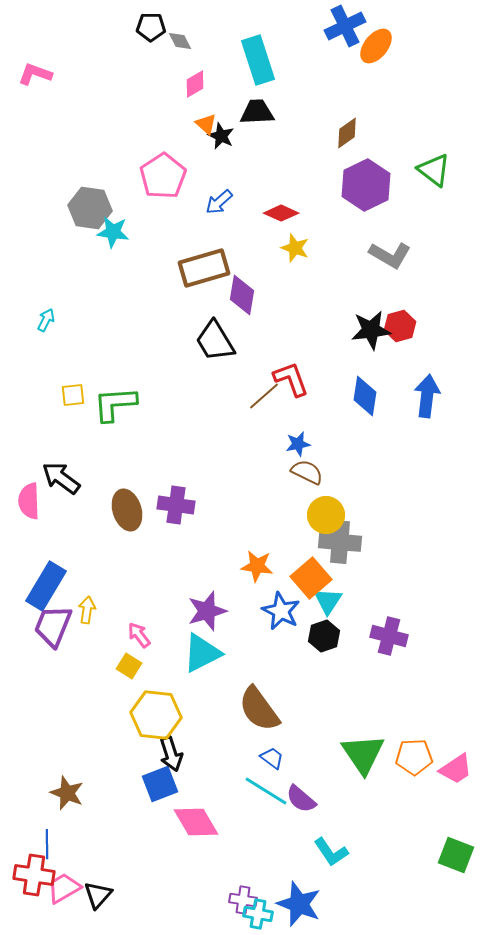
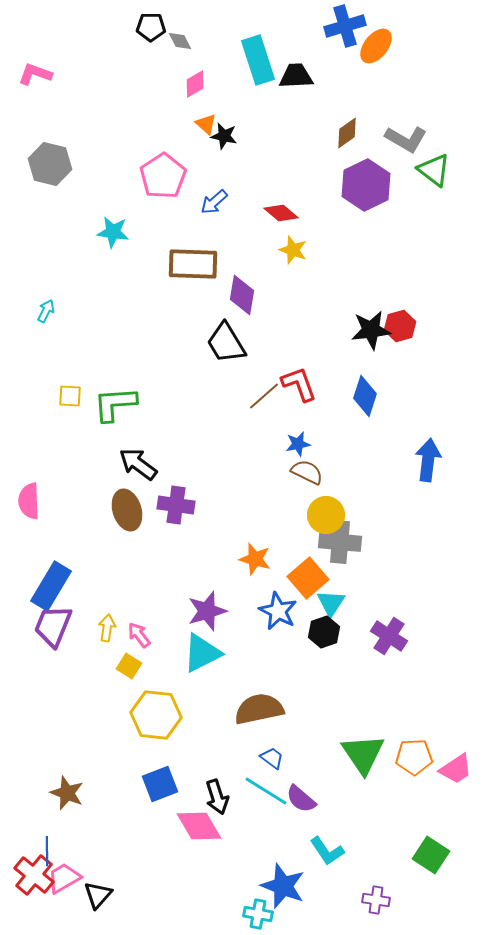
blue cross at (345, 26): rotated 9 degrees clockwise
black trapezoid at (257, 112): moved 39 px right, 36 px up
black star at (221, 136): moved 3 px right; rotated 12 degrees counterclockwise
blue arrow at (219, 202): moved 5 px left
gray hexagon at (90, 208): moved 40 px left, 44 px up; rotated 6 degrees clockwise
red diamond at (281, 213): rotated 16 degrees clockwise
yellow star at (295, 248): moved 2 px left, 2 px down
gray L-shape at (390, 255): moved 16 px right, 116 px up
brown rectangle at (204, 268): moved 11 px left, 4 px up; rotated 18 degrees clockwise
cyan arrow at (46, 320): moved 9 px up
black trapezoid at (215, 341): moved 11 px right, 2 px down
red L-shape at (291, 379): moved 8 px right, 5 px down
yellow square at (73, 395): moved 3 px left, 1 px down; rotated 10 degrees clockwise
blue diamond at (365, 396): rotated 9 degrees clockwise
blue arrow at (427, 396): moved 1 px right, 64 px down
black arrow at (61, 478): moved 77 px right, 14 px up
orange star at (257, 566): moved 2 px left, 7 px up; rotated 8 degrees clockwise
orange square at (311, 578): moved 3 px left
blue rectangle at (46, 586): moved 5 px right
cyan triangle at (328, 601): moved 3 px right, 2 px down
yellow arrow at (87, 610): moved 20 px right, 18 px down
blue star at (281, 611): moved 3 px left
black hexagon at (324, 636): moved 4 px up
purple cross at (389, 636): rotated 18 degrees clockwise
brown semicircle at (259, 709): rotated 114 degrees clockwise
black arrow at (171, 754): moved 46 px right, 43 px down
pink diamond at (196, 822): moved 3 px right, 4 px down
blue line at (47, 844): moved 7 px down
cyan L-shape at (331, 852): moved 4 px left, 1 px up
green square at (456, 855): moved 25 px left; rotated 12 degrees clockwise
red cross at (34, 875): rotated 30 degrees clockwise
pink trapezoid at (64, 888): moved 10 px up
purple cross at (243, 900): moved 133 px right
blue star at (299, 904): moved 16 px left, 18 px up
